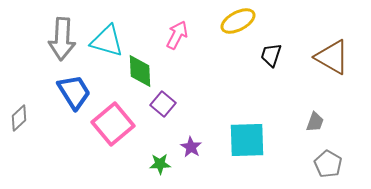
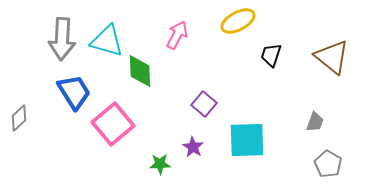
brown triangle: rotated 9 degrees clockwise
purple square: moved 41 px right
purple star: moved 2 px right
